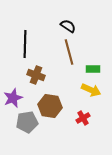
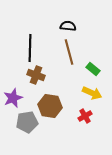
black semicircle: rotated 28 degrees counterclockwise
black line: moved 5 px right, 4 px down
green rectangle: rotated 40 degrees clockwise
yellow arrow: moved 1 px right, 3 px down
red cross: moved 2 px right, 2 px up
